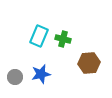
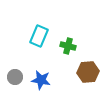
green cross: moved 5 px right, 7 px down
brown hexagon: moved 1 px left, 9 px down
blue star: moved 6 px down; rotated 24 degrees clockwise
